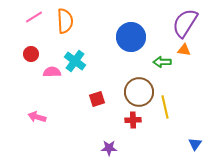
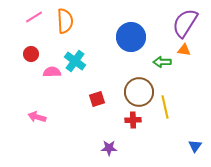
blue triangle: moved 2 px down
